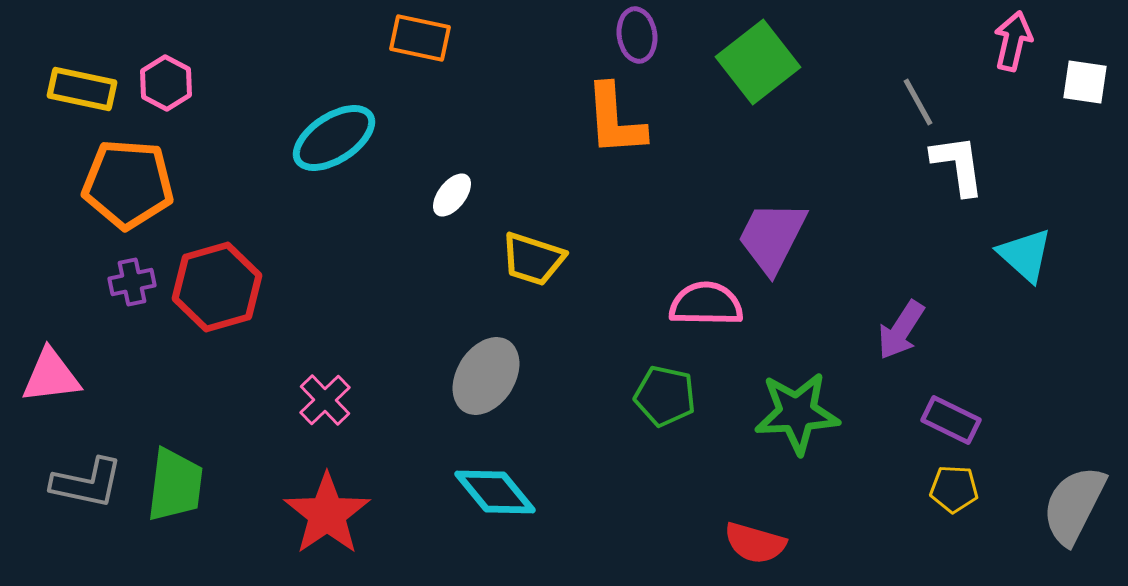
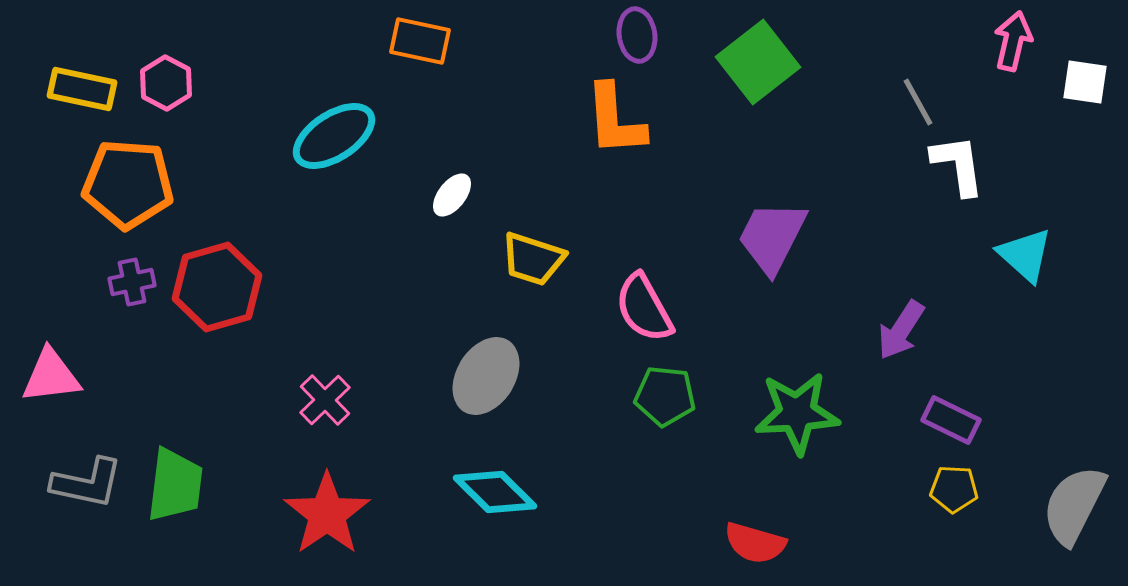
orange rectangle: moved 3 px down
cyan ellipse: moved 2 px up
pink semicircle: moved 62 px left, 4 px down; rotated 120 degrees counterclockwise
green pentagon: rotated 6 degrees counterclockwise
cyan diamond: rotated 6 degrees counterclockwise
